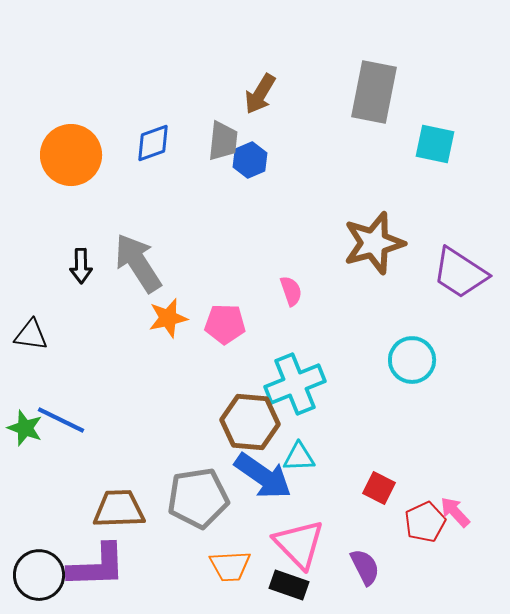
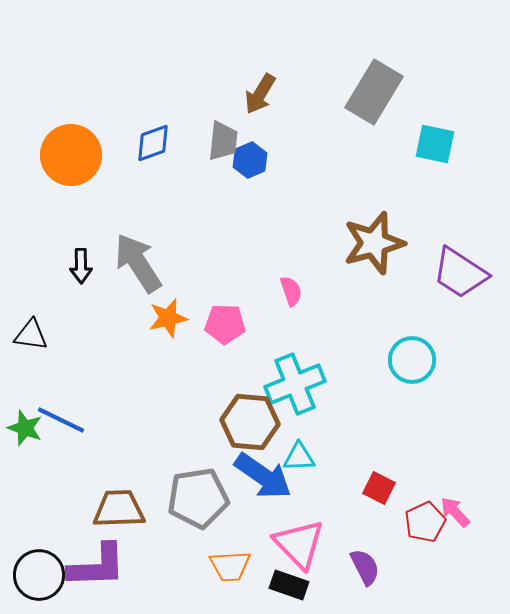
gray rectangle: rotated 20 degrees clockwise
